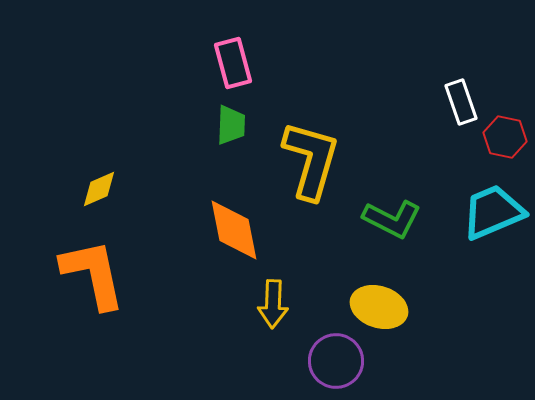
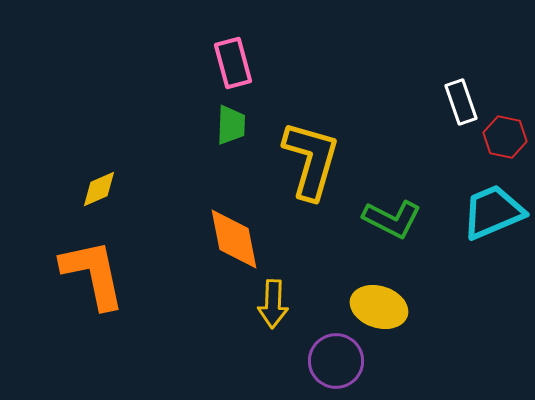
orange diamond: moved 9 px down
